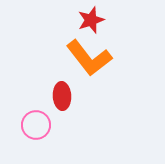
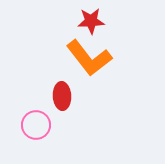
red star: moved 1 px down; rotated 16 degrees clockwise
